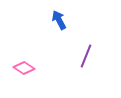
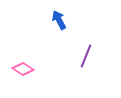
pink diamond: moved 1 px left, 1 px down
